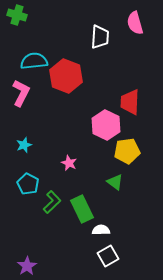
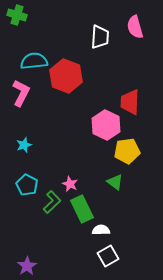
pink semicircle: moved 4 px down
pink star: moved 1 px right, 21 px down
cyan pentagon: moved 1 px left, 1 px down
